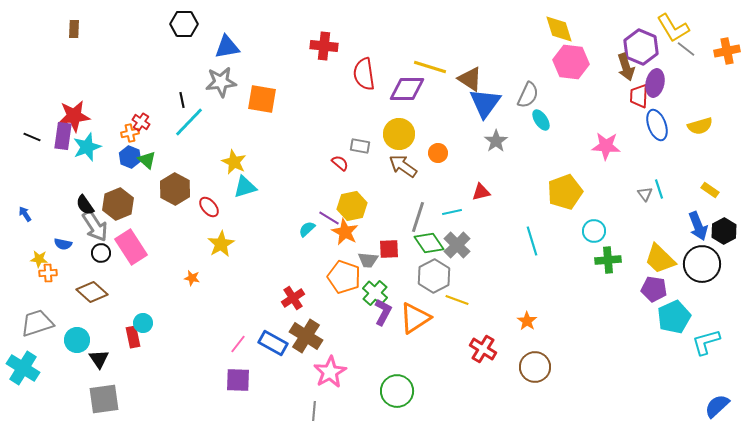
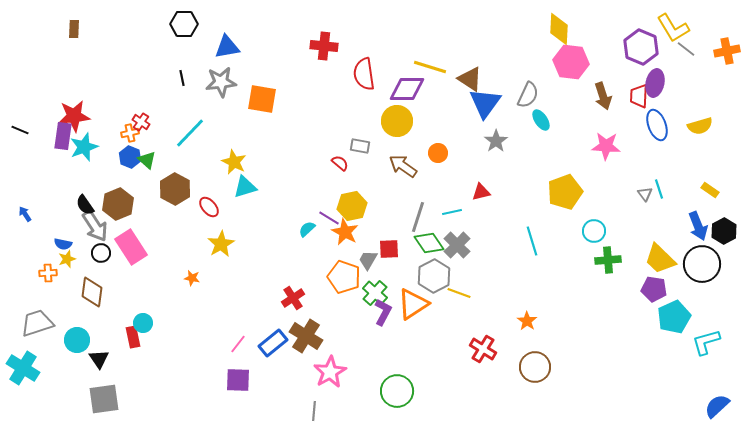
yellow diamond at (559, 29): rotated 20 degrees clockwise
brown arrow at (626, 67): moved 23 px left, 29 px down
black line at (182, 100): moved 22 px up
cyan line at (189, 122): moved 1 px right, 11 px down
yellow circle at (399, 134): moved 2 px left, 13 px up
black line at (32, 137): moved 12 px left, 7 px up
cyan star at (87, 147): moved 3 px left
yellow star at (39, 259): moved 28 px right; rotated 24 degrees counterclockwise
gray trapezoid at (368, 260): rotated 115 degrees clockwise
brown diamond at (92, 292): rotated 56 degrees clockwise
yellow line at (457, 300): moved 2 px right, 7 px up
orange triangle at (415, 318): moved 2 px left, 14 px up
blue rectangle at (273, 343): rotated 68 degrees counterclockwise
